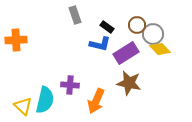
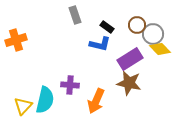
orange cross: rotated 15 degrees counterclockwise
purple rectangle: moved 4 px right, 6 px down
yellow triangle: rotated 30 degrees clockwise
